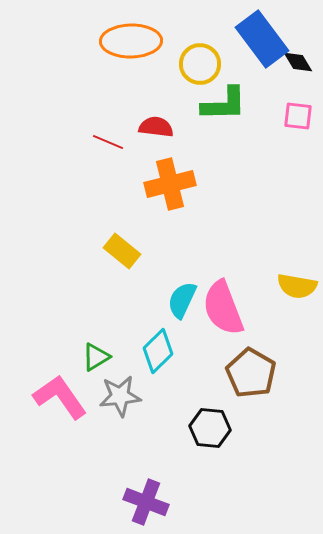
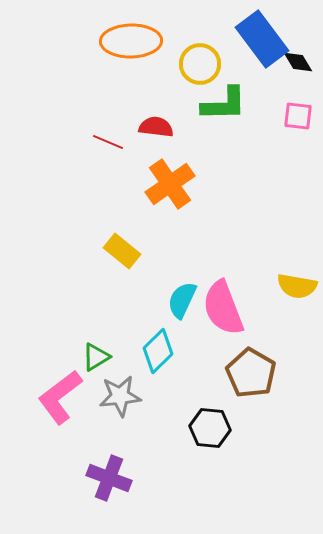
orange cross: rotated 21 degrees counterclockwise
pink L-shape: rotated 92 degrees counterclockwise
purple cross: moved 37 px left, 24 px up
